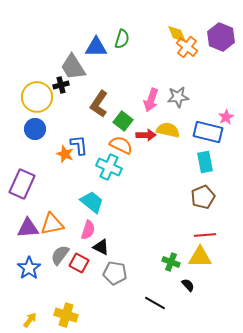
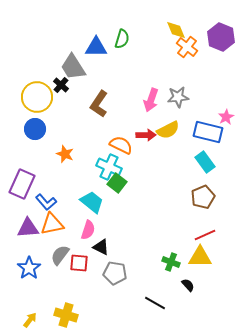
yellow diamond: moved 1 px left, 4 px up
black cross: rotated 35 degrees counterclockwise
green square: moved 6 px left, 62 px down
yellow semicircle: rotated 140 degrees clockwise
blue L-shape: moved 33 px left, 57 px down; rotated 145 degrees clockwise
cyan rectangle: rotated 25 degrees counterclockwise
red line: rotated 20 degrees counterclockwise
red square: rotated 24 degrees counterclockwise
